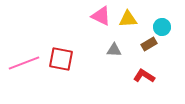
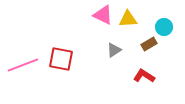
pink triangle: moved 2 px right, 1 px up
cyan circle: moved 2 px right
gray triangle: rotated 35 degrees counterclockwise
pink line: moved 1 px left, 2 px down
